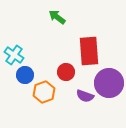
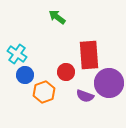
red rectangle: moved 4 px down
cyan cross: moved 3 px right, 1 px up
